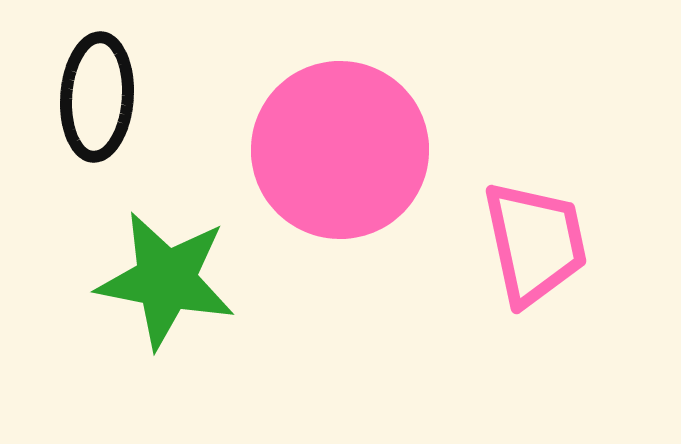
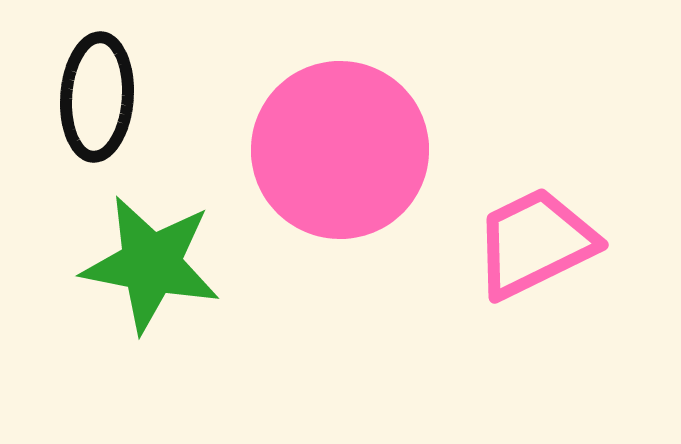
pink trapezoid: rotated 104 degrees counterclockwise
green star: moved 15 px left, 16 px up
